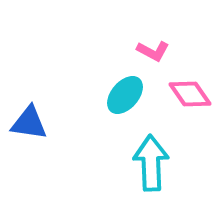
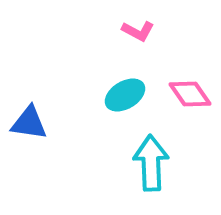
pink L-shape: moved 15 px left, 20 px up
cyan ellipse: rotated 18 degrees clockwise
